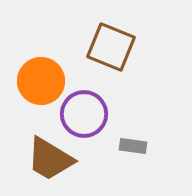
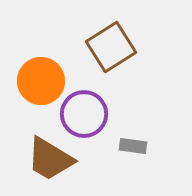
brown square: rotated 36 degrees clockwise
